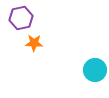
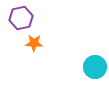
cyan circle: moved 3 px up
